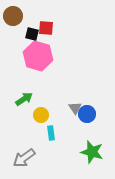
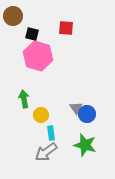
red square: moved 20 px right
green arrow: rotated 66 degrees counterclockwise
gray triangle: moved 1 px right
green star: moved 7 px left, 7 px up
gray arrow: moved 22 px right, 6 px up
